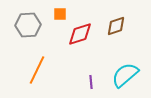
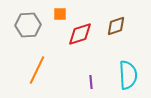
cyan semicircle: moved 3 px right; rotated 128 degrees clockwise
